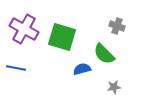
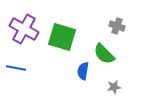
blue semicircle: moved 1 px right, 2 px down; rotated 66 degrees counterclockwise
